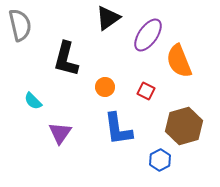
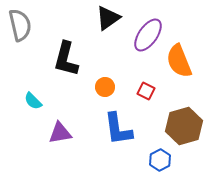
purple triangle: rotated 45 degrees clockwise
